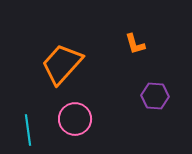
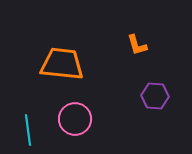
orange L-shape: moved 2 px right, 1 px down
orange trapezoid: rotated 54 degrees clockwise
